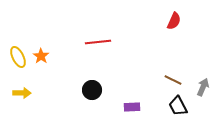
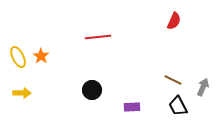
red line: moved 5 px up
